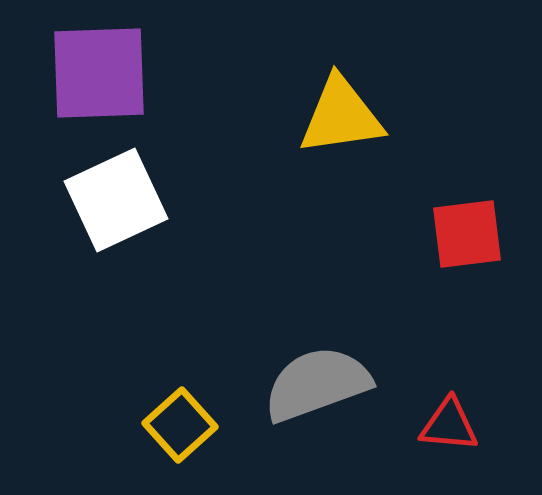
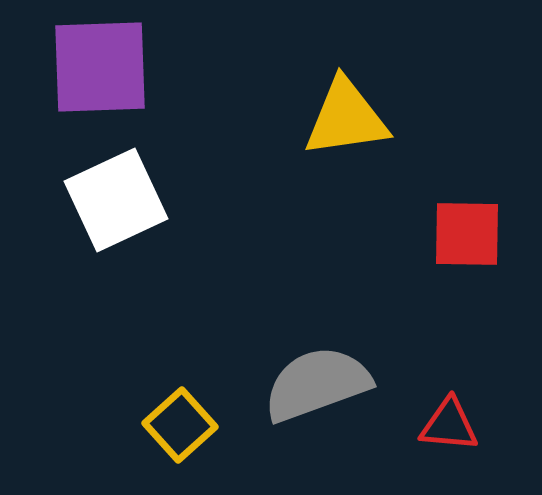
purple square: moved 1 px right, 6 px up
yellow triangle: moved 5 px right, 2 px down
red square: rotated 8 degrees clockwise
